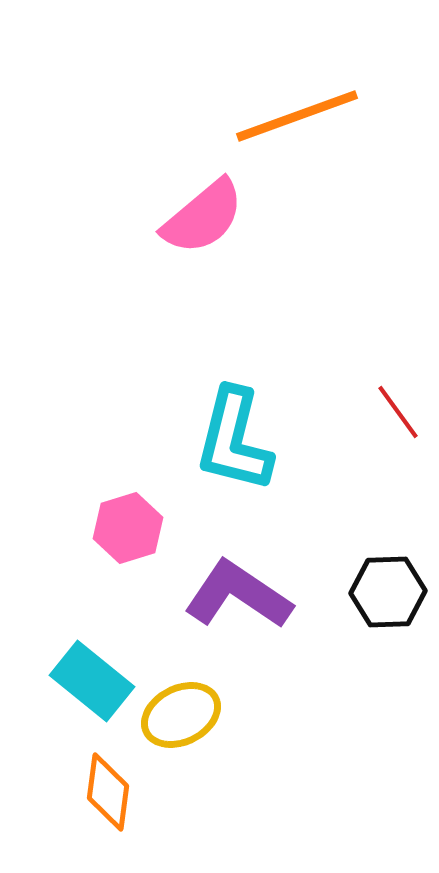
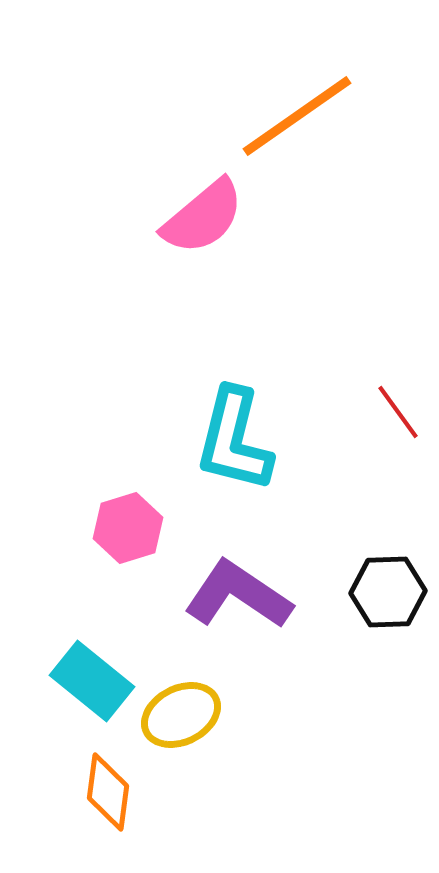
orange line: rotated 15 degrees counterclockwise
